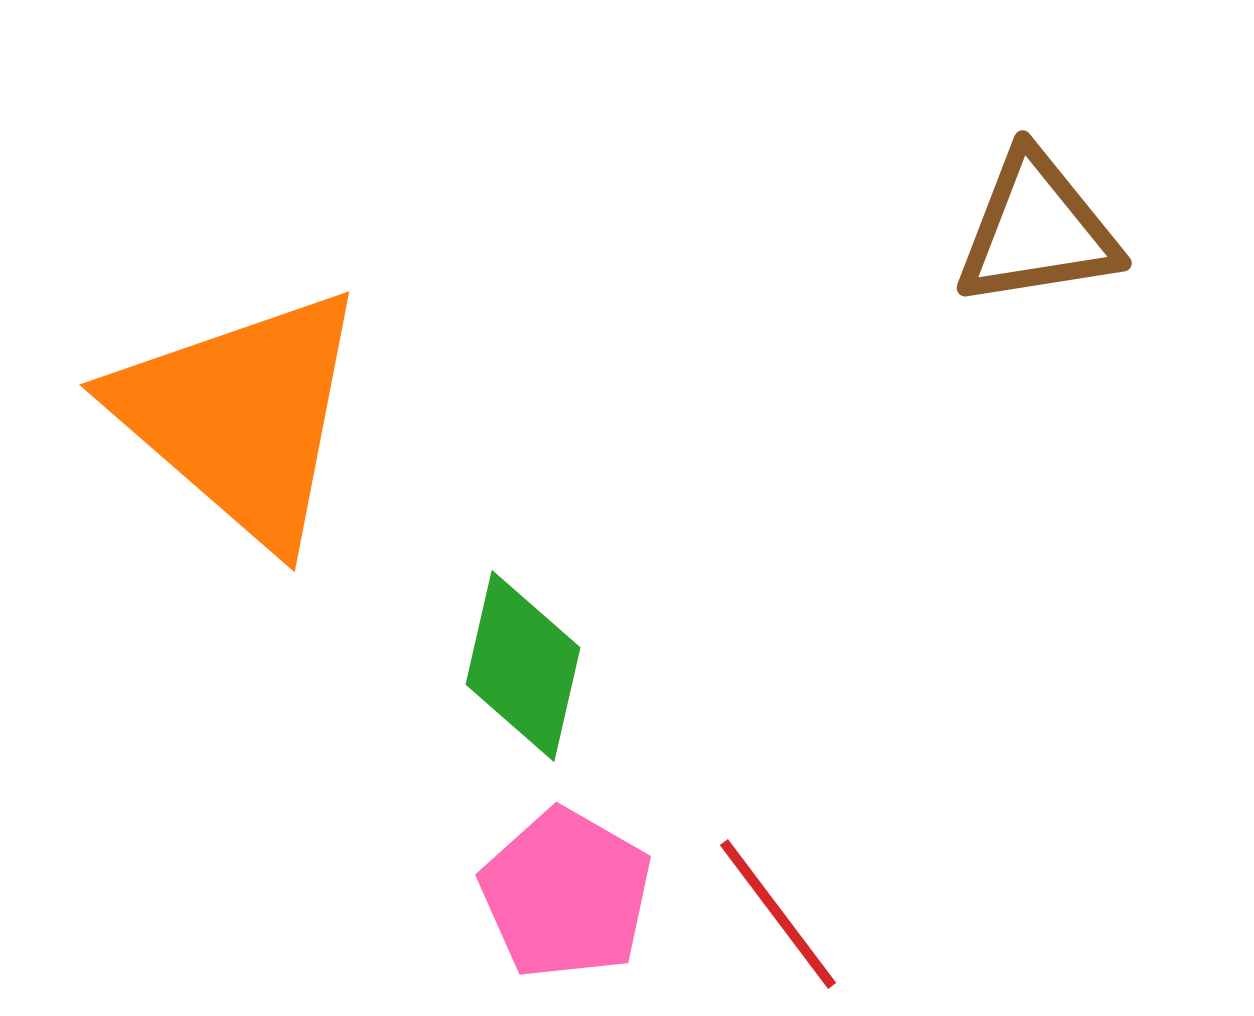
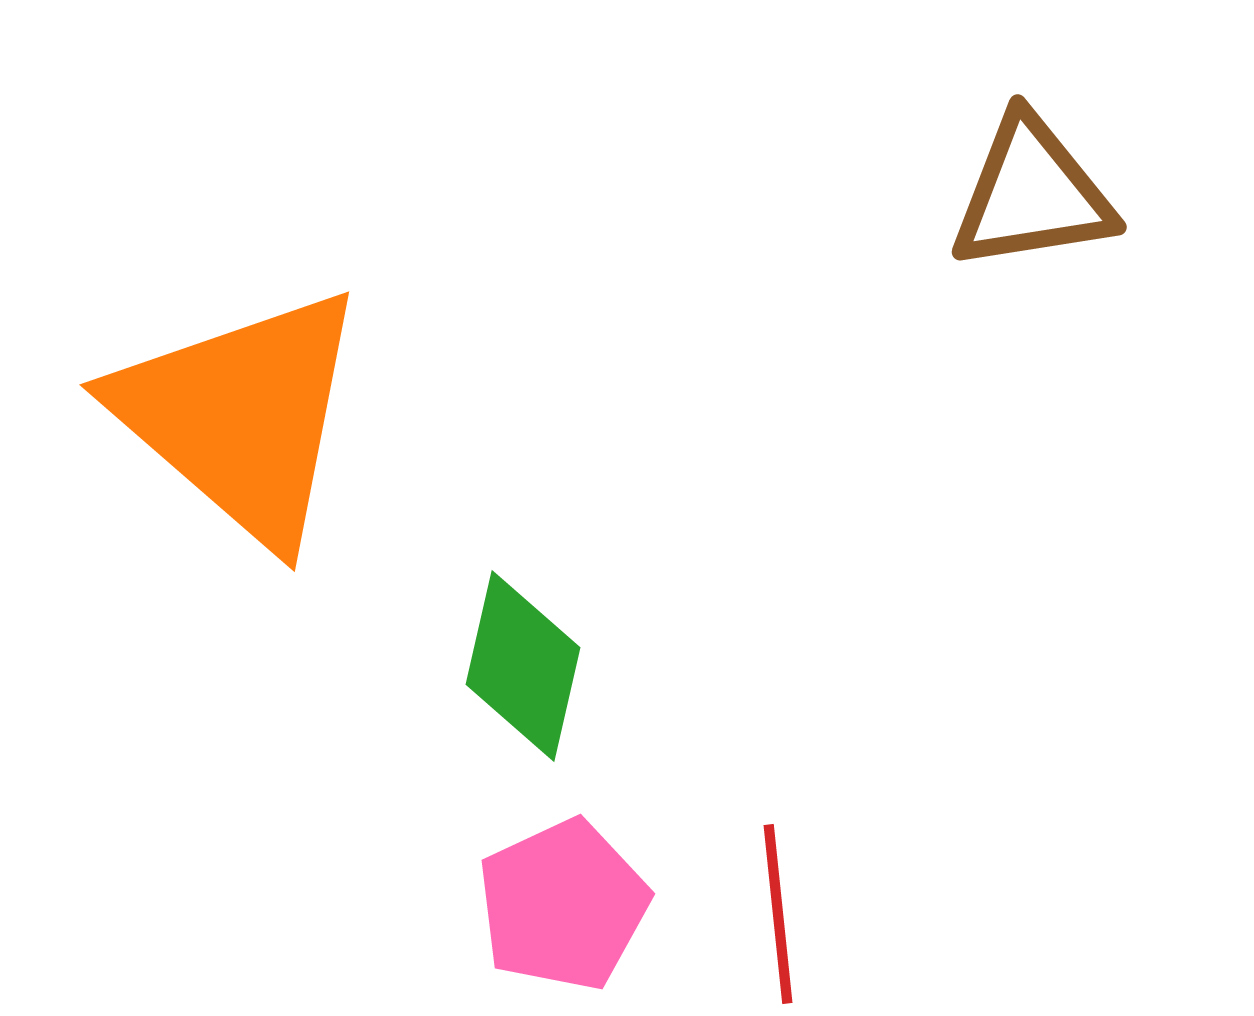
brown triangle: moved 5 px left, 36 px up
pink pentagon: moved 3 px left, 11 px down; rotated 17 degrees clockwise
red line: rotated 31 degrees clockwise
